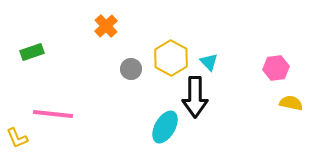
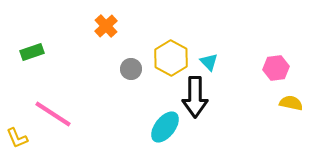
pink line: rotated 27 degrees clockwise
cyan ellipse: rotated 8 degrees clockwise
